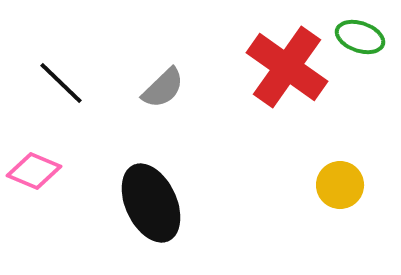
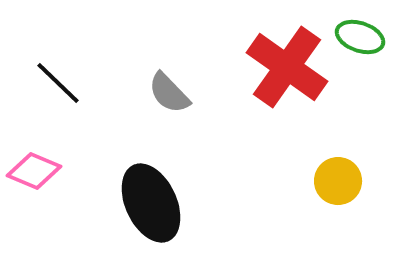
black line: moved 3 px left
gray semicircle: moved 6 px right, 5 px down; rotated 90 degrees clockwise
yellow circle: moved 2 px left, 4 px up
